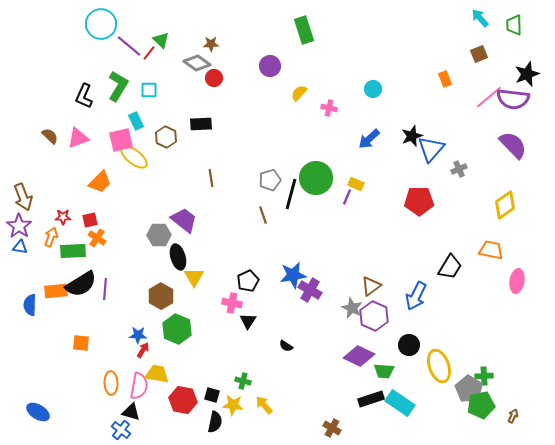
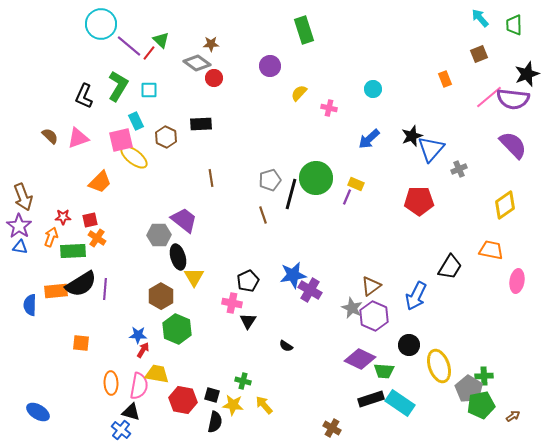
purple diamond at (359, 356): moved 1 px right, 3 px down
brown arrow at (513, 416): rotated 32 degrees clockwise
